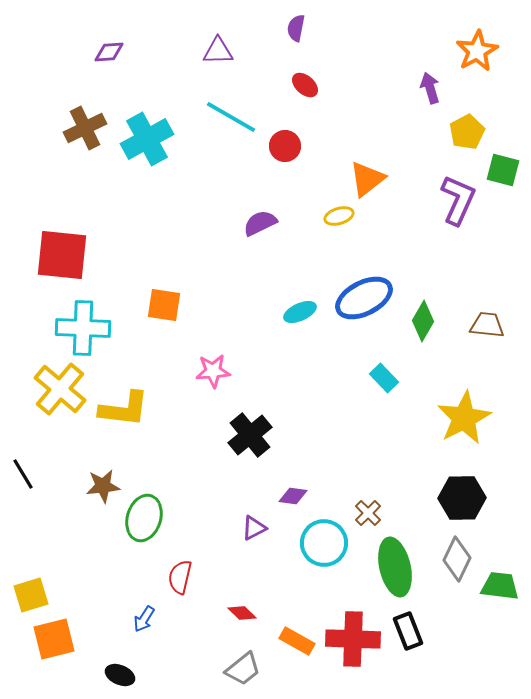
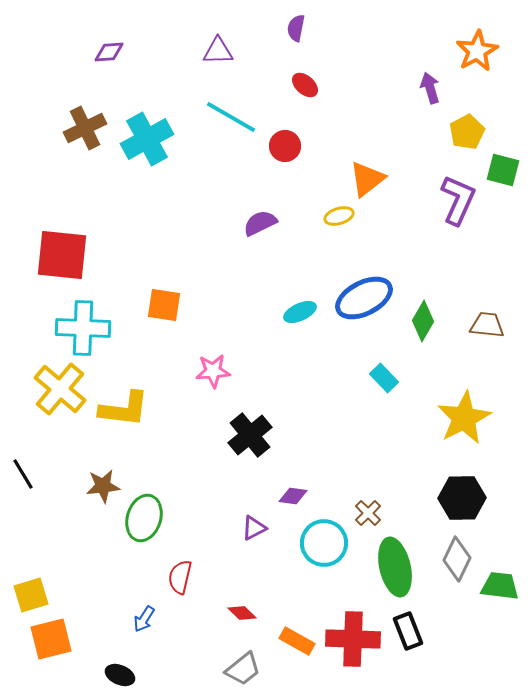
orange square at (54, 639): moved 3 px left
